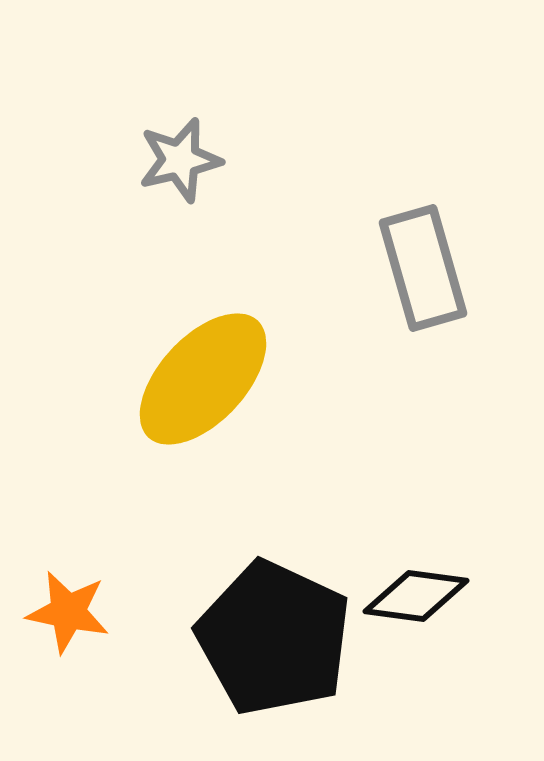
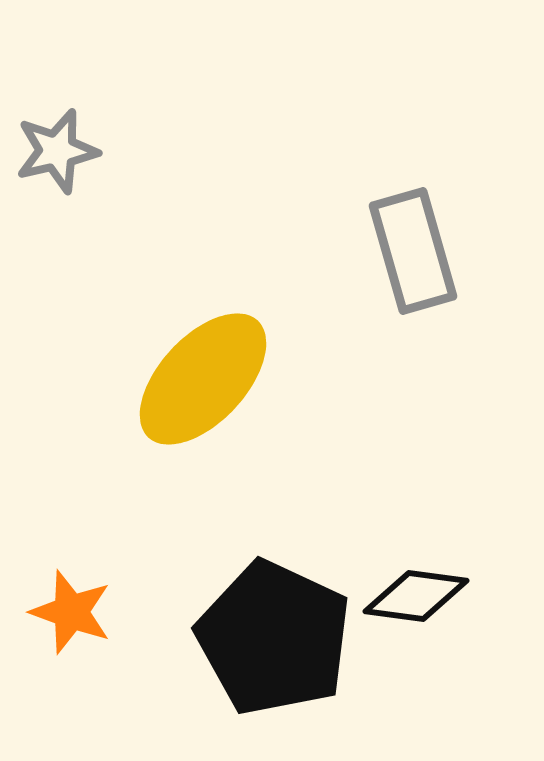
gray star: moved 123 px left, 9 px up
gray rectangle: moved 10 px left, 17 px up
orange star: moved 3 px right; rotated 8 degrees clockwise
